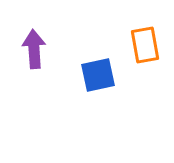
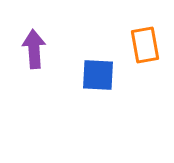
blue square: rotated 15 degrees clockwise
